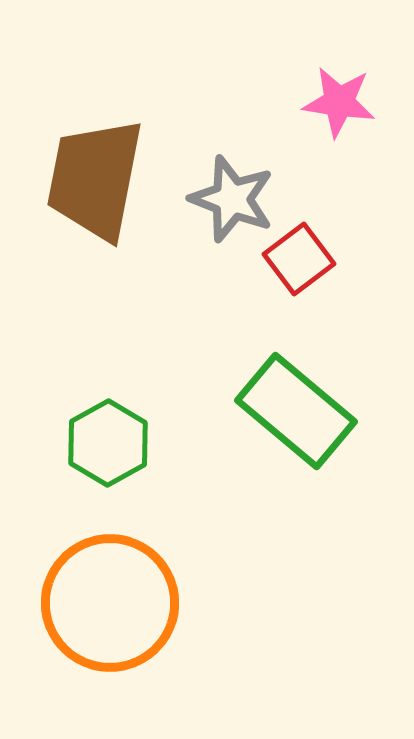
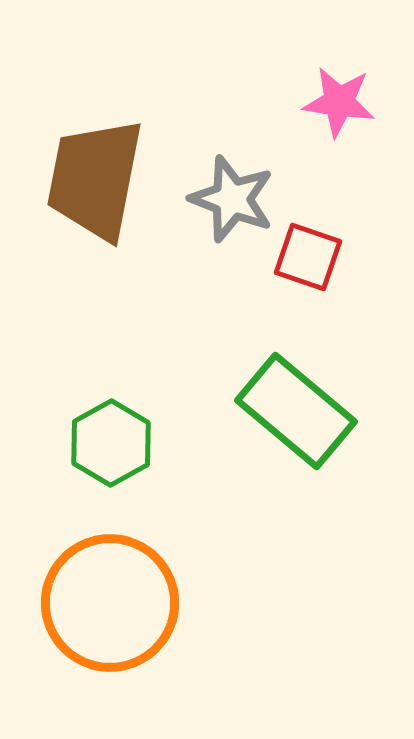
red square: moved 9 px right, 2 px up; rotated 34 degrees counterclockwise
green hexagon: moved 3 px right
